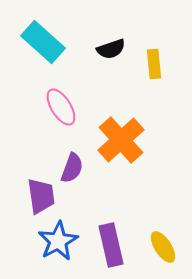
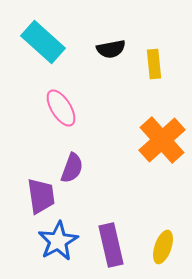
black semicircle: rotated 8 degrees clockwise
pink ellipse: moved 1 px down
orange cross: moved 41 px right
yellow ellipse: rotated 52 degrees clockwise
